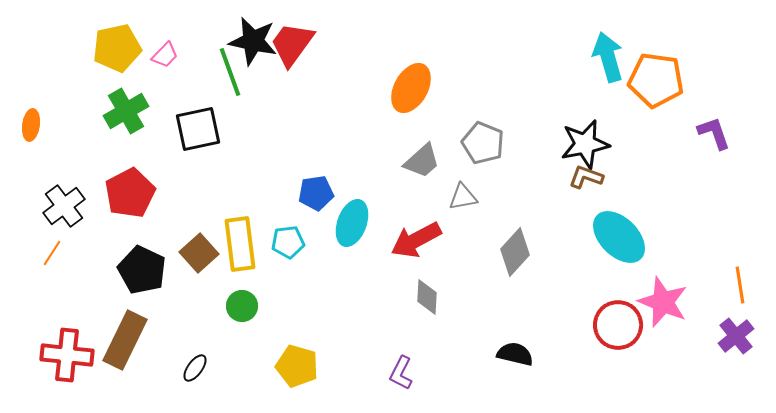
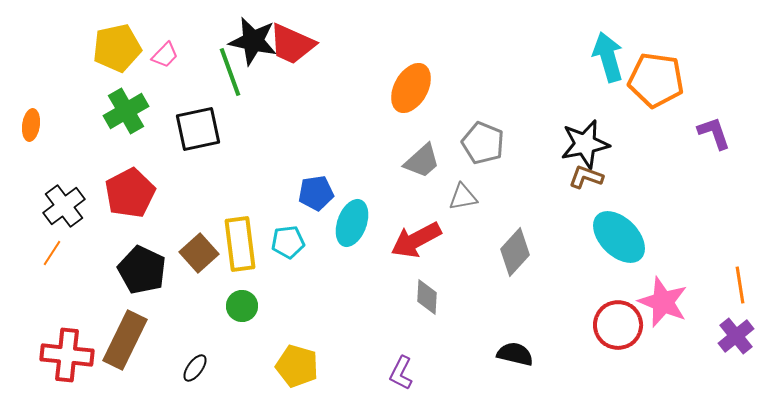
red trapezoid at (292, 44): rotated 102 degrees counterclockwise
